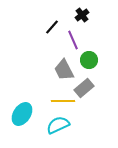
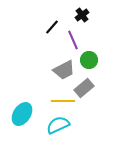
gray trapezoid: rotated 90 degrees counterclockwise
